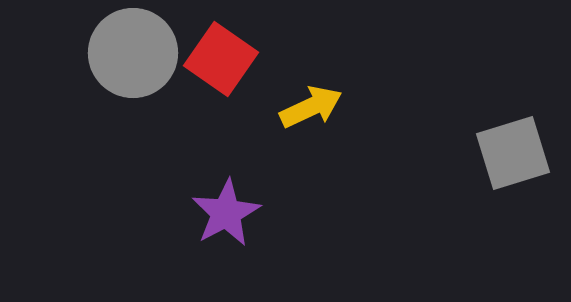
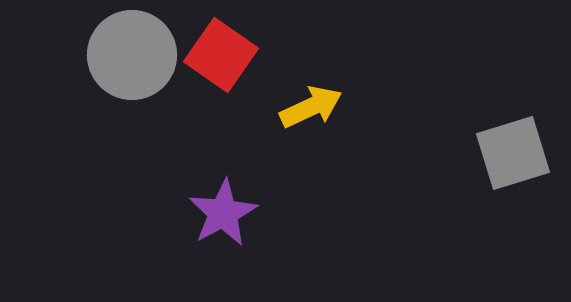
gray circle: moved 1 px left, 2 px down
red square: moved 4 px up
purple star: moved 3 px left
